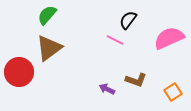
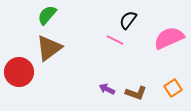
brown L-shape: moved 13 px down
orange square: moved 4 px up
